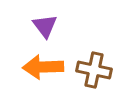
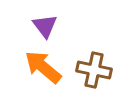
orange arrow: rotated 42 degrees clockwise
